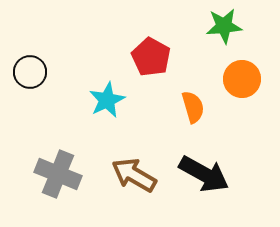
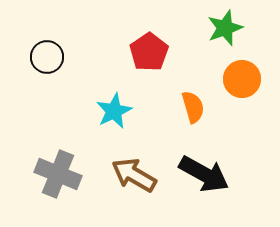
green star: moved 1 px right, 2 px down; rotated 15 degrees counterclockwise
red pentagon: moved 2 px left, 5 px up; rotated 9 degrees clockwise
black circle: moved 17 px right, 15 px up
cyan star: moved 7 px right, 11 px down
